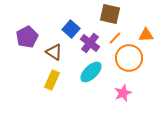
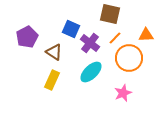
blue square: rotated 18 degrees counterclockwise
